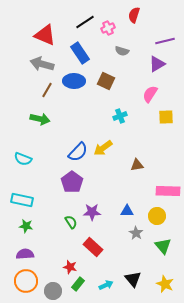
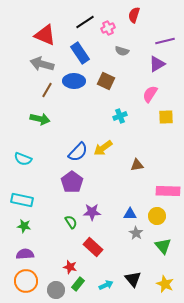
blue triangle: moved 3 px right, 3 px down
green star: moved 2 px left
gray circle: moved 3 px right, 1 px up
